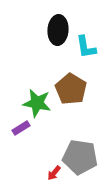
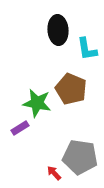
black ellipse: rotated 8 degrees counterclockwise
cyan L-shape: moved 1 px right, 2 px down
brown pentagon: rotated 8 degrees counterclockwise
purple rectangle: moved 1 px left
red arrow: rotated 98 degrees clockwise
